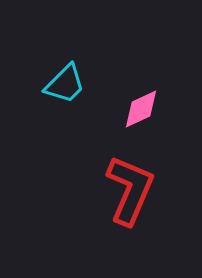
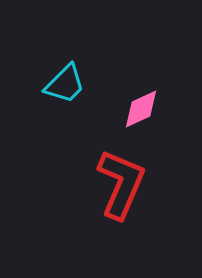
red L-shape: moved 9 px left, 6 px up
